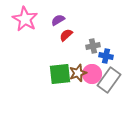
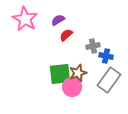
pink circle: moved 20 px left, 13 px down
